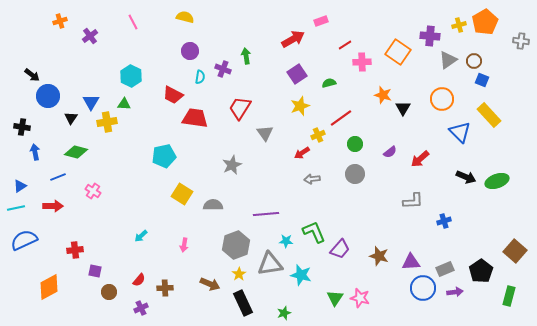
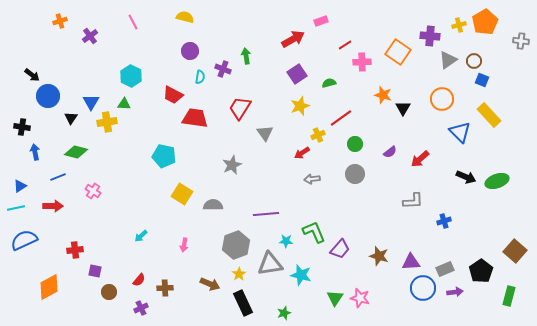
cyan pentagon at (164, 156): rotated 25 degrees clockwise
